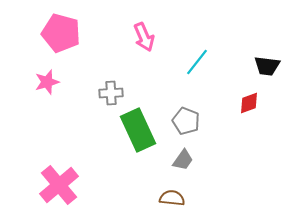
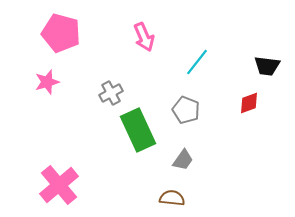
gray cross: rotated 25 degrees counterclockwise
gray pentagon: moved 11 px up
